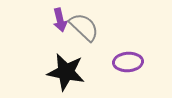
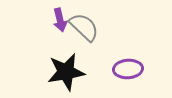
purple ellipse: moved 7 px down
black star: rotated 21 degrees counterclockwise
